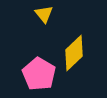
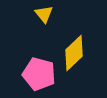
pink pentagon: rotated 16 degrees counterclockwise
